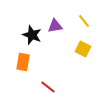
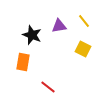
purple triangle: moved 4 px right
